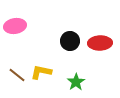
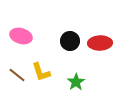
pink ellipse: moved 6 px right, 10 px down; rotated 25 degrees clockwise
yellow L-shape: rotated 120 degrees counterclockwise
